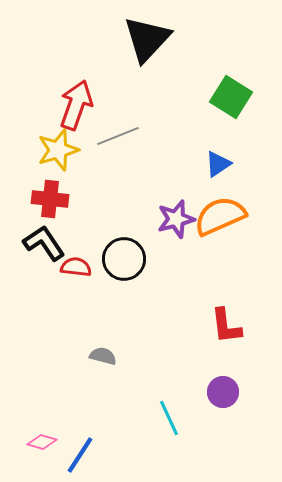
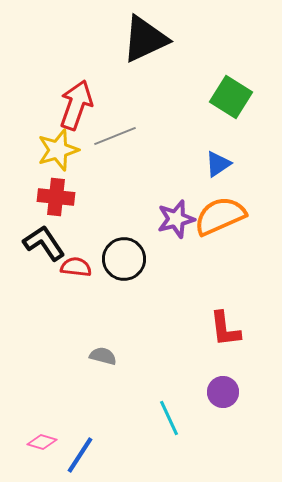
black triangle: moved 2 px left; rotated 22 degrees clockwise
gray line: moved 3 px left
red cross: moved 6 px right, 2 px up
red L-shape: moved 1 px left, 3 px down
